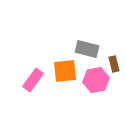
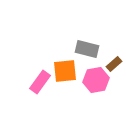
brown rectangle: rotated 63 degrees clockwise
pink rectangle: moved 7 px right, 2 px down
